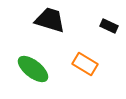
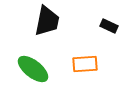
black trapezoid: moved 3 px left, 1 px down; rotated 84 degrees clockwise
orange rectangle: rotated 35 degrees counterclockwise
